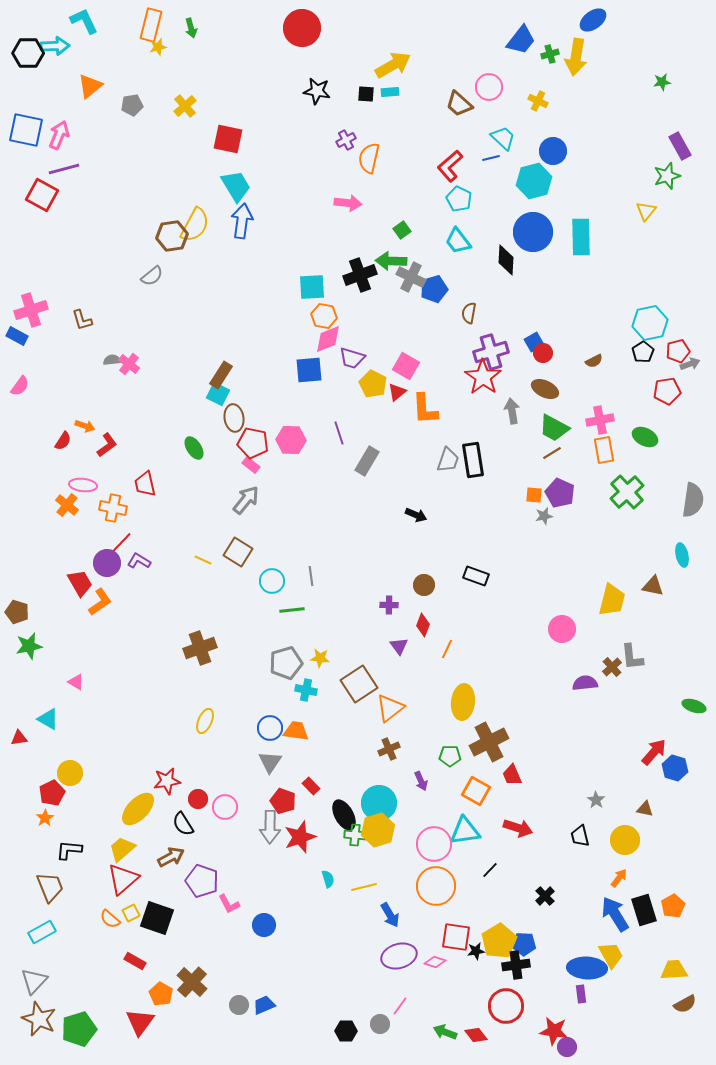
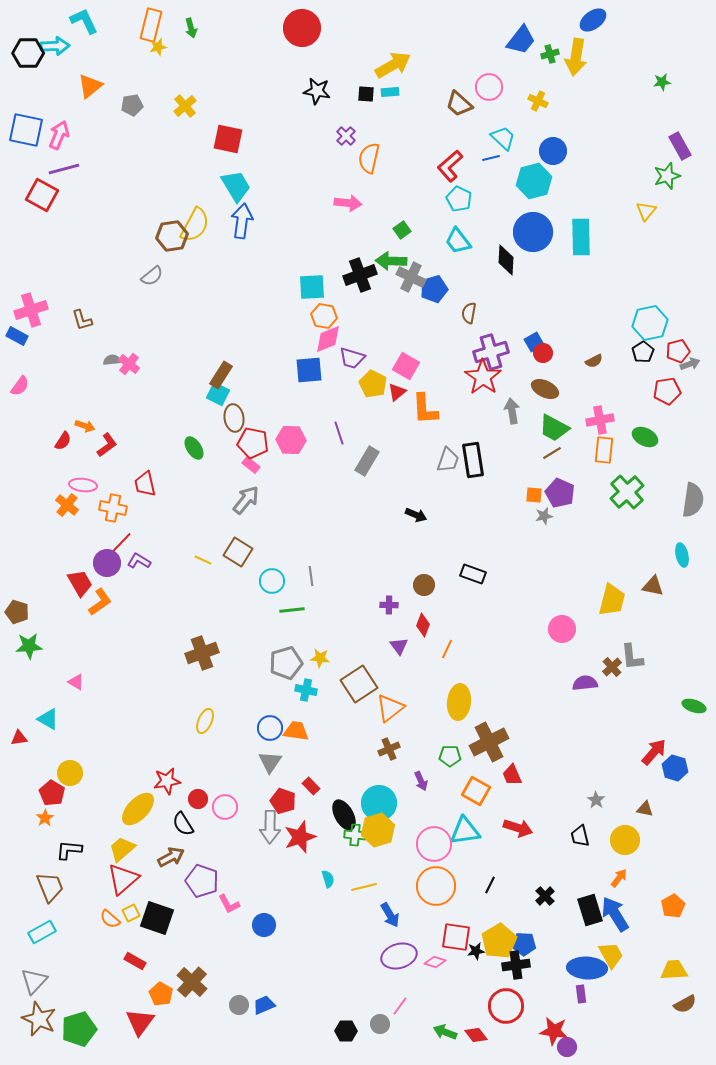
purple cross at (346, 140): moved 4 px up; rotated 18 degrees counterclockwise
orange rectangle at (604, 450): rotated 16 degrees clockwise
black rectangle at (476, 576): moved 3 px left, 2 px up
green star at (29, 646): rotated 8 degrees clockwise
brown cross at (200, 648): moved 2 px right, 5 px down
yellow ellipse at (463, 702): moved 4 px left
red pentagon at (52, 793): rotated 15 degrees counterclockwise
black line at (490, 870): moved 15 px down; rotated 18 degrees counterclockwise
black rectangle at (644, 910): moved 54 px left
